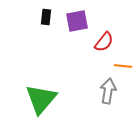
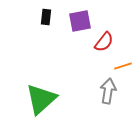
purple square: moved 3 px right
orange line: rotated 24 degrees counterclockwise
green triangle: rotated 8 degrees clockwise
